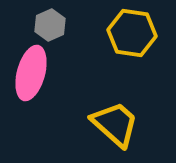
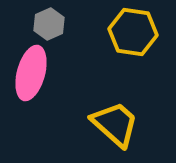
gray hexagon: moved 1 px left, 1 px up
yellow hexagon: moved 1 px right, 1 px up
